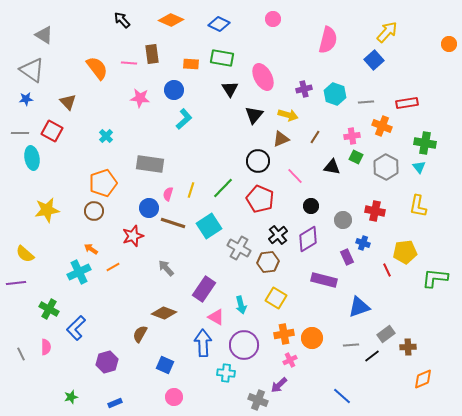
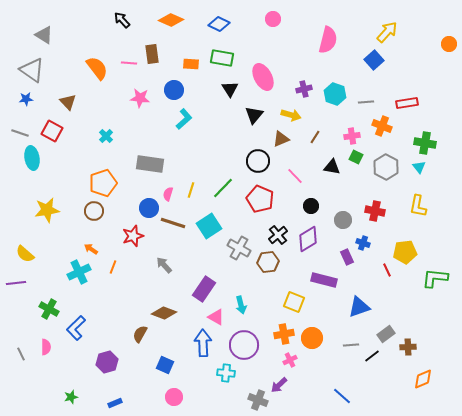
yellow arrow at (288, 115): moved 3 px right
gray line at (20, 133): rotated 18 degrees clockwise
orange line at (113, 267): rotated 40 degrees counterclockwise
gray arrow at (166, 268): moved 2 px left, 3 px up
yellow square at (276, 298): moved 18 px right, 4 px down; rotated 10 degrees counterclockwise
